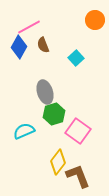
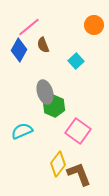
orange circle: moved 1 px left, 5 px down
pink line: rotated 10 degrees counterclockwise
blue diamond: moved 3 px down
cyan square: moved 3 px down
green hexagon: moved 8 px up; rotated 20 degrees counterclockwise
cyan semicircle: moved 2 px left
yellow diamond: moved 2 px down
brown L-shape: moved 1 px right, 2 px up
